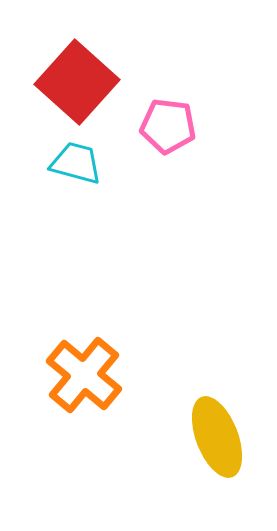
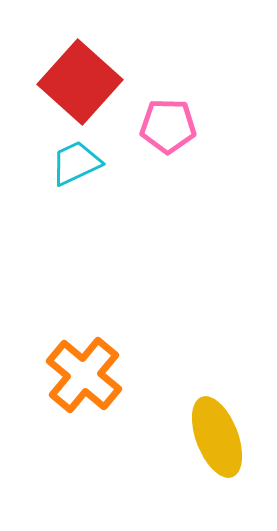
red square: moved 3 px right
pink pentagon: rotated 6 degrees counterclockwise
cyan trapezoid: rotated 40 degrees counterclockwise
